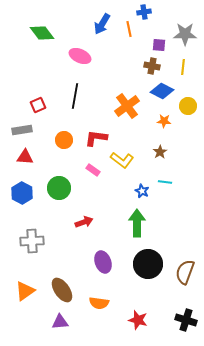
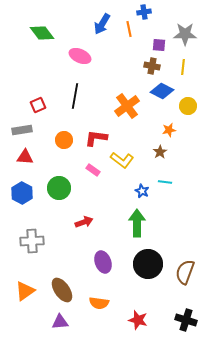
orange star: moved 5 px right, 9 px down; rotated 16 degrees counterclockwise
